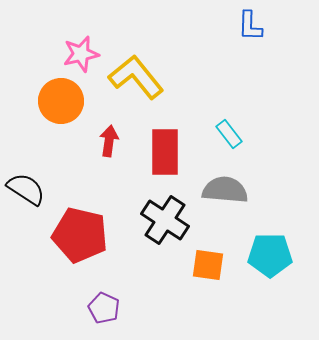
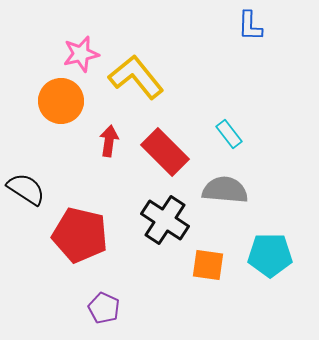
red rectangle: rotated 45 degrees counterclockwise
